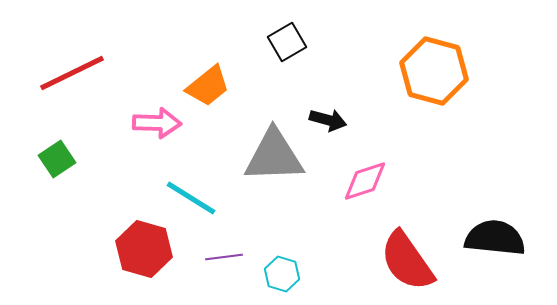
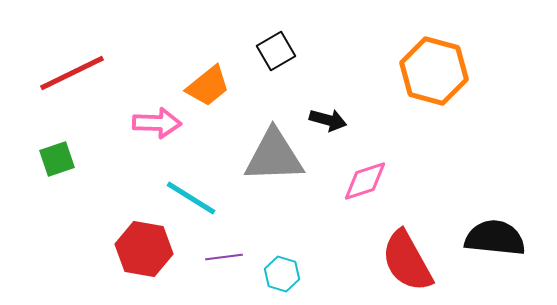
black square: moved 11 px left, 9 px down
green square: rotated 15 degrees clockwise
red hexagon: rotated 6 degrees counterclockwise
red semicircle: rotated 6 degrees clockwise
